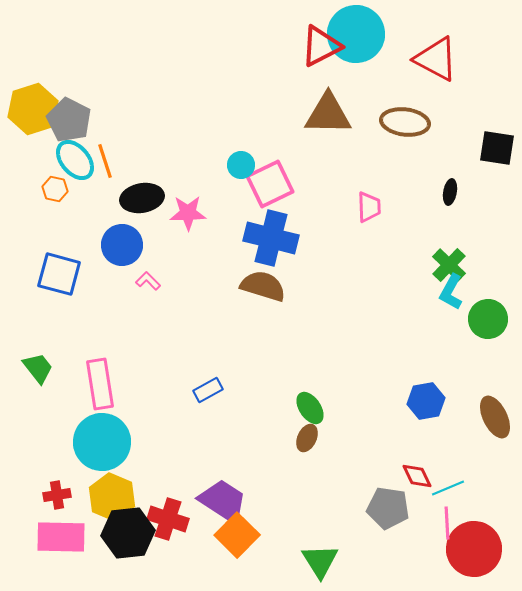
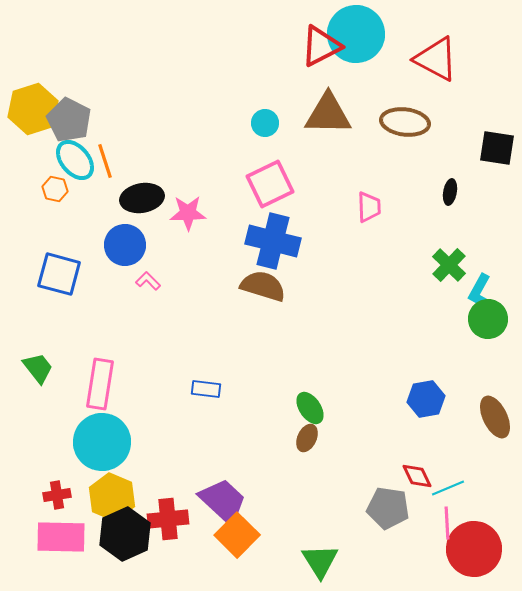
cyan circle at (241, 165): moved 24 px right, 42 px up
blue cross at (271, 238): moved 2 px right, 3 px down
blue circle at (122, 245): moved 3 px right
cyan L-shape at (451, 292): moved 29 px right
pink rectangle at (100, 384): rotated 18 degrees clockwise
blue rectangle at (208, 390): moved 2 px left, 1 px up; rotated 36 degrees clockwise
blue hexagon at (426, 401): moved 2 px up
purple trapezoid at (223, 501): rotated 10 degrees clockwise
red cross at (168, 519): rotated 24 degrees counterclockwise
black hexagon at (128, 533): moved 3 px left, 1 px down; rotated 18 degrees counterclockwise
